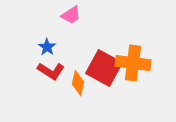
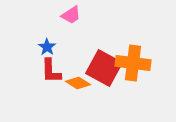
red L-shape: rotated 56 degrees clockwise
orange diamond: rotated 70 degrees counterclockwise
